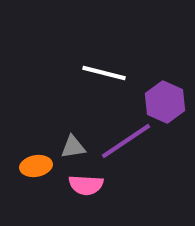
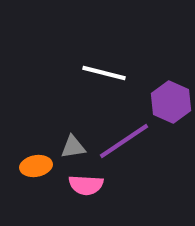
purple hexagon: moved 6 px right
purple line: moved 2 px left
